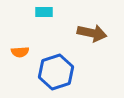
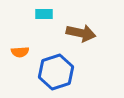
cyan rectangle: moved 2 px down
brown arrow: moved 11 px left
